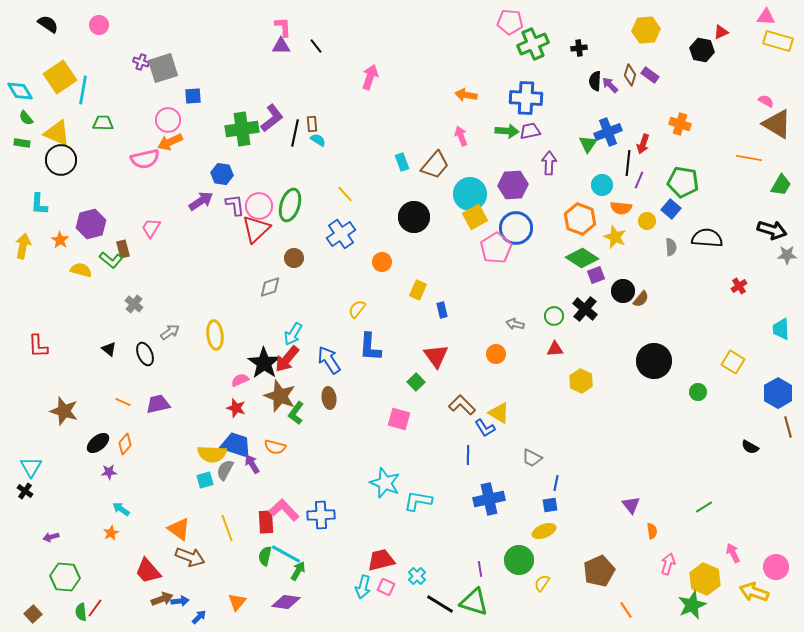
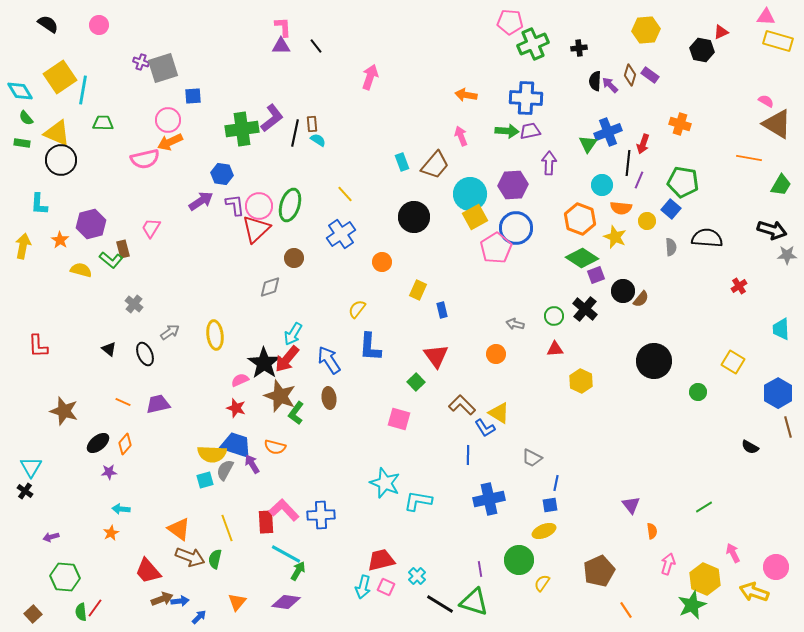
cyan arrow at (121, 509): rotated 30 degrees counterclockwise
green semicircle at (265, 556): moved 50 px left, 3 px down
